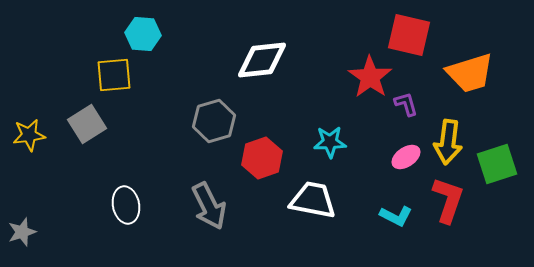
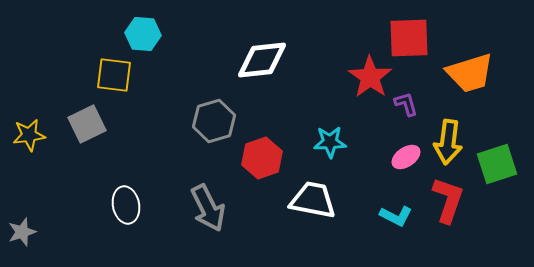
red square: moved 3 px down; rotated 15 degrees counterclockwise
yellow square: rotated 12 degrees clockwise
gray square: rotated 6 degrees clockwise
gray arrow: moved 1 px left, 2 px down
